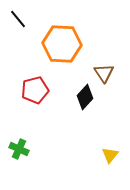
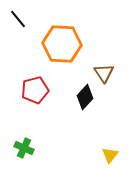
green cross: moved 5 px right, 1 px up
